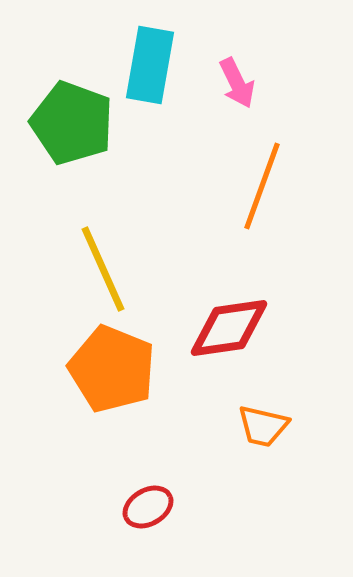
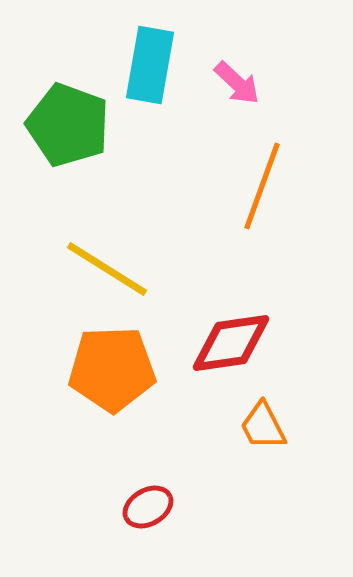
pink arrow: rotated 21 degrees counterclockwise
green pentagon: moved 4 px left, 2 px down
yellow line: moved 4 px right; rotated 34 degrees counterclockwise
red diamond: moved 2 px right, 15 px down
orange pentagon: rotated 24 degrees counterclockwise
orange trapezoid: rotated 50 degrees clockwise
